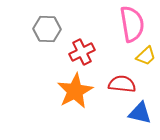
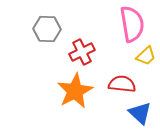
blue triangle: rotated 30 degrees clockwise
